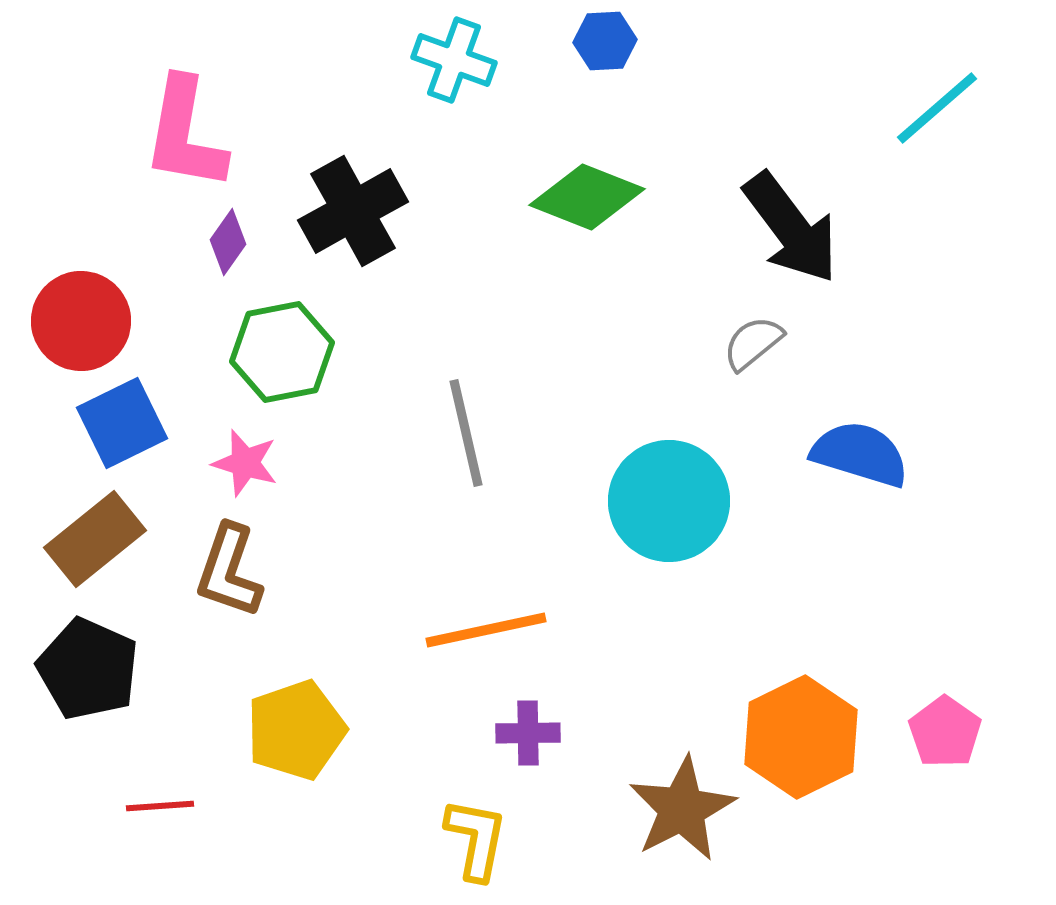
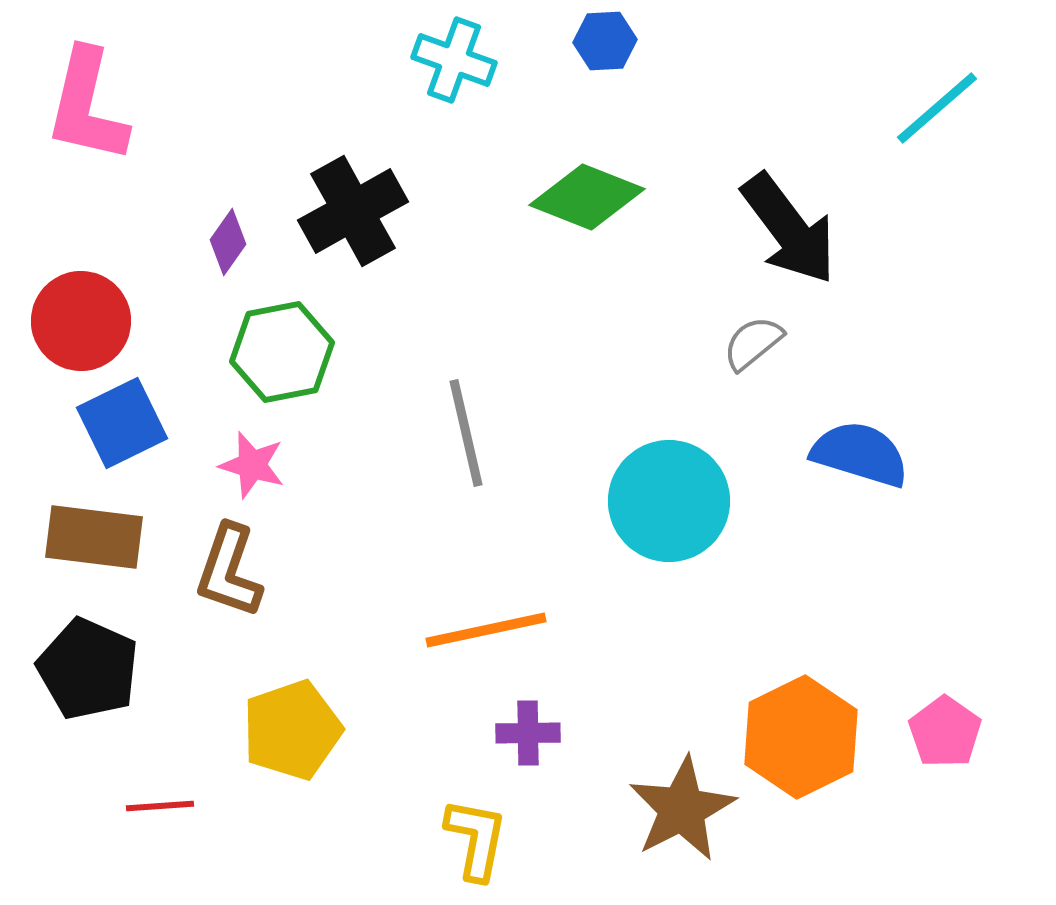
pink L-shape: moved 98 px left, 28 px up; rotated 3 degrees clockwise
black arrow: moved 2 px left, 1 px down
pink star: moved 7 px right, 2 px down
brown rectangle: moved 1 px left, 2 px up; rotated 46 degrees clockwise
yellow pentagon: moved 4 px left
